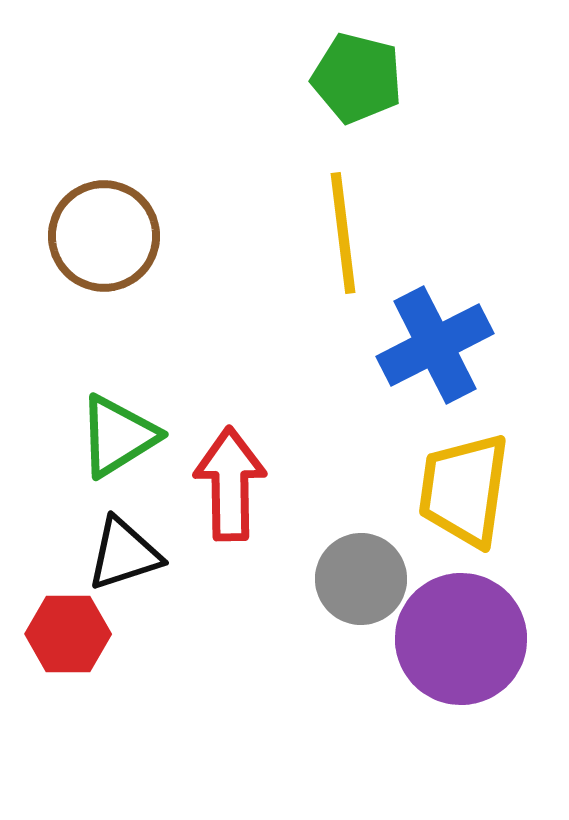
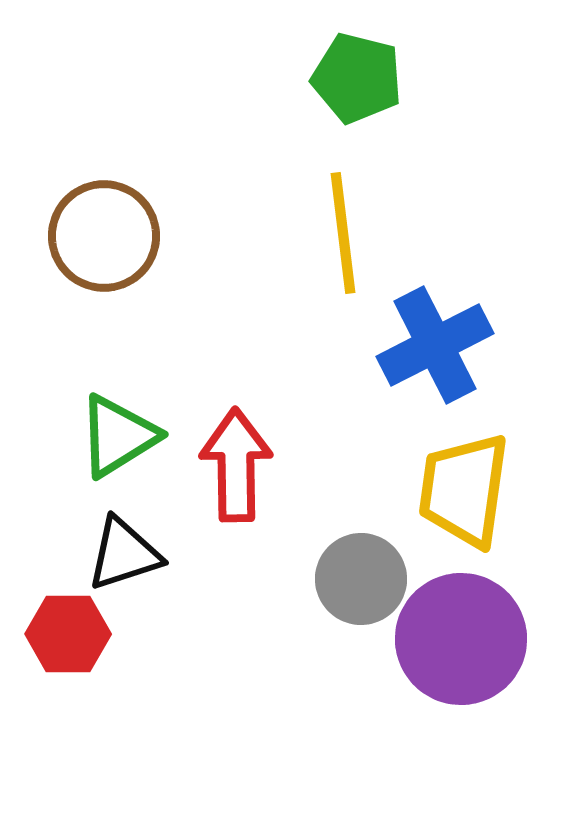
red arrow: moved 6 px right, 19 px up
